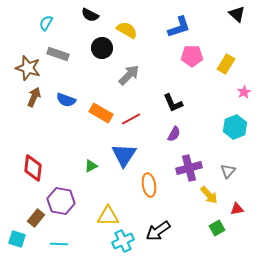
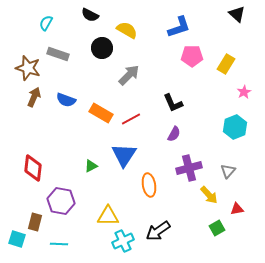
brown rectangle: moved 1 px left, 4 px down; rotated 24 degrees counterclockwise
